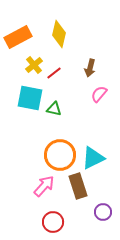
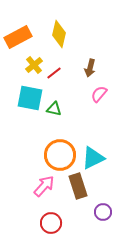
red circle: moved 2 px left, 1 px down
